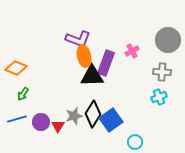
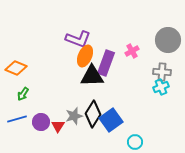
orange ellipse: moved 1 px right; rotated 35 degrees clockwise
cyan cross: moved 2 px right, 10 px up
